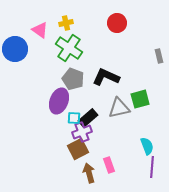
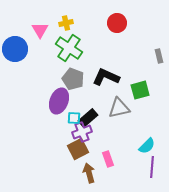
pink triangle: rotated 24 degrees clockwise
green square: moved 9 px up
cyan semicircle: rotated 66 degrees clockwise
pink rectangle: moved 1 px left, 6 px up
